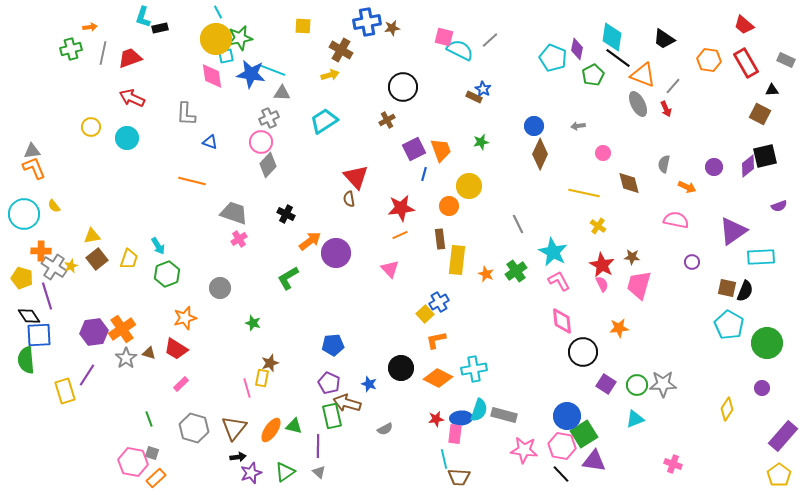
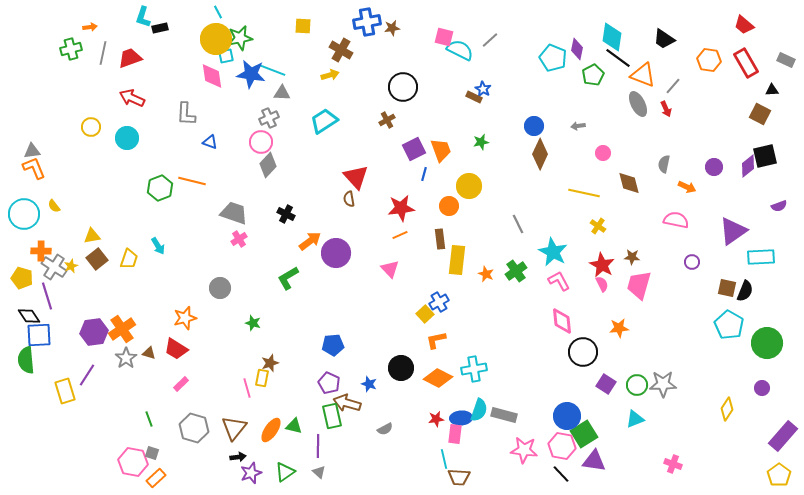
green hexagon at (167, 274): moved 7 px left, 86 px up
